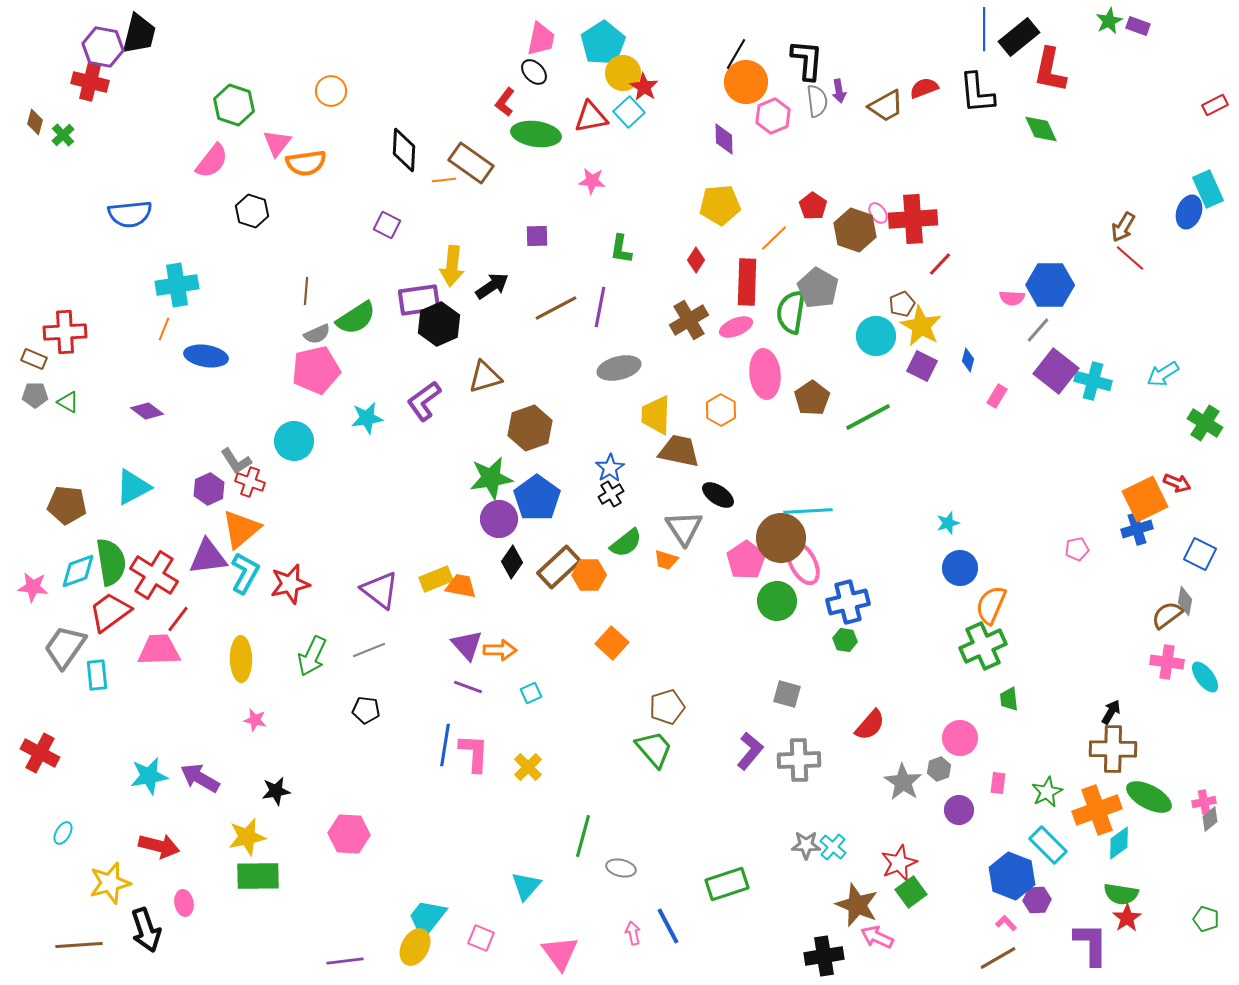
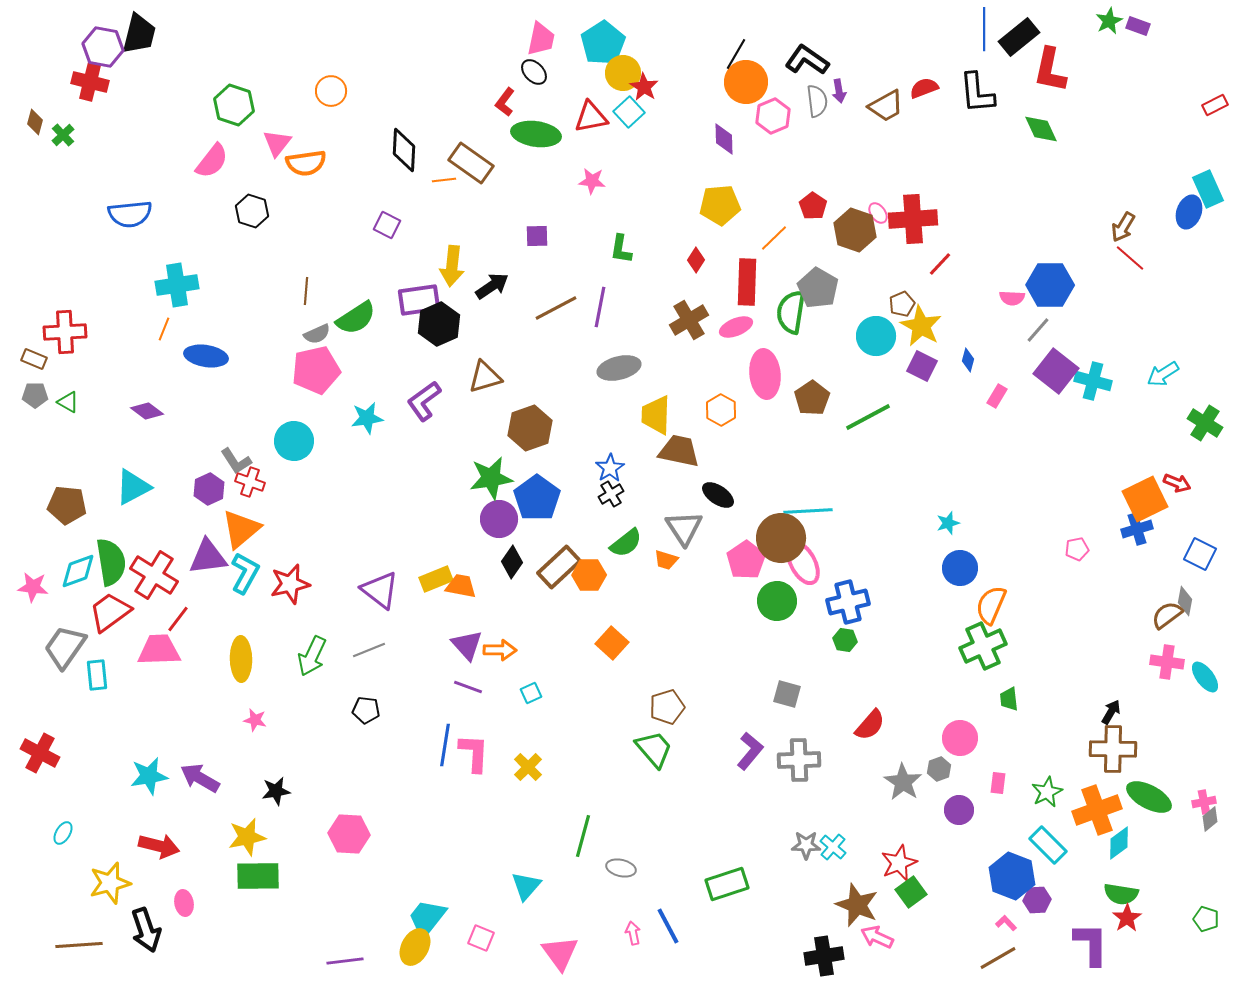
black L-shape at (807, 60): rotated 60 degrees counterclockwise
